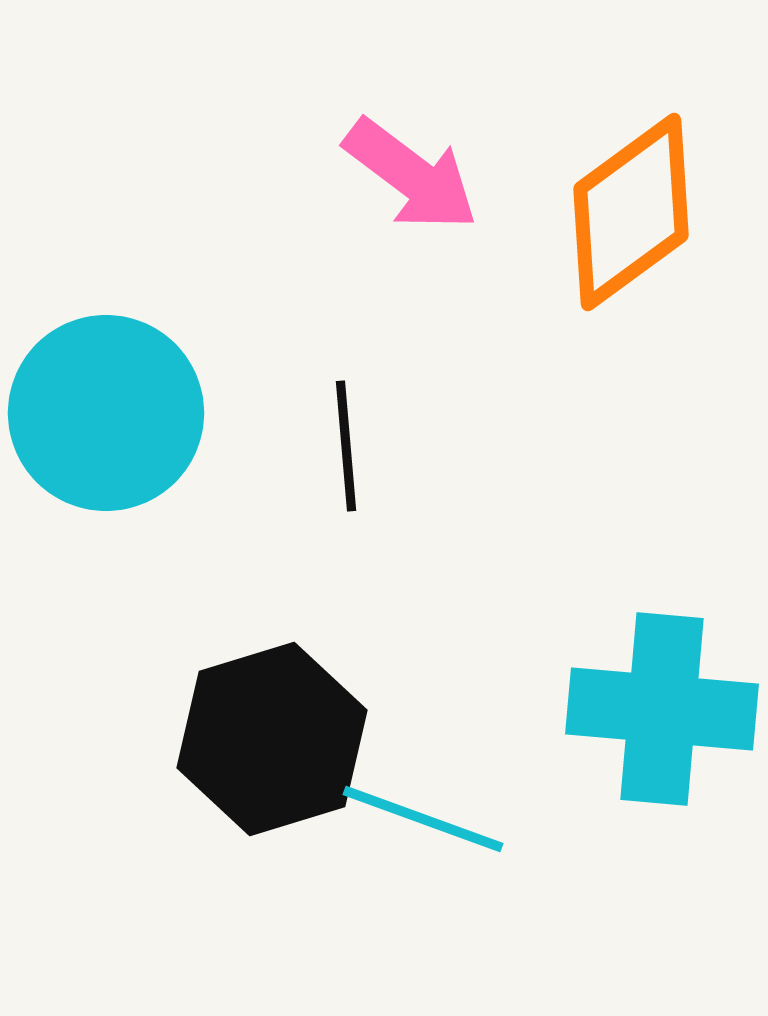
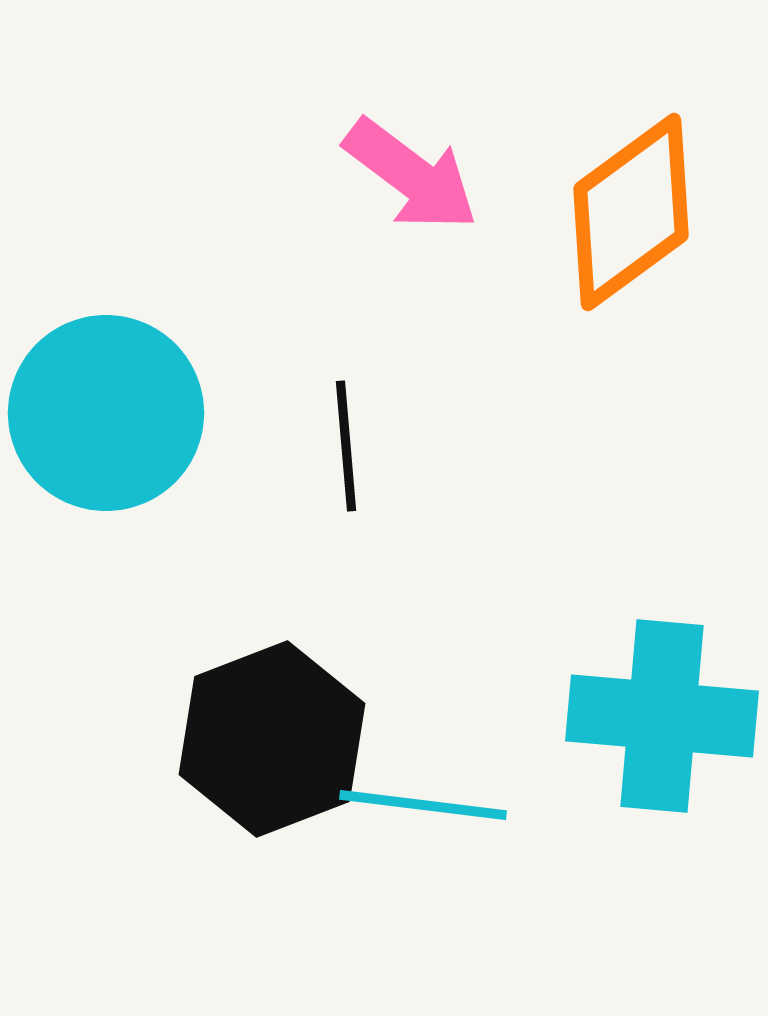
cyan cross: moved 7 px down
black hexagon: rotated 4 degrees counterclockwise
cyan line: moved 14 px up; rotated 13 degrees counterclockwise
